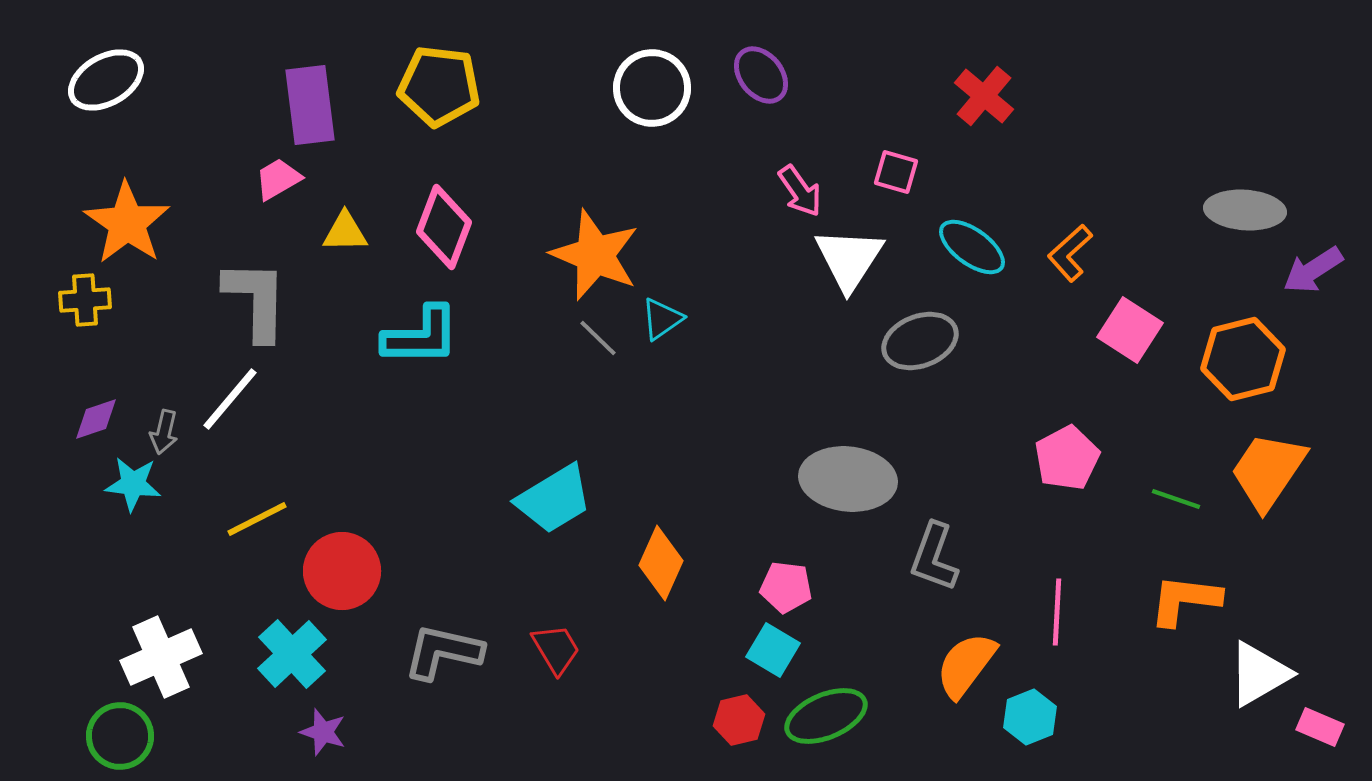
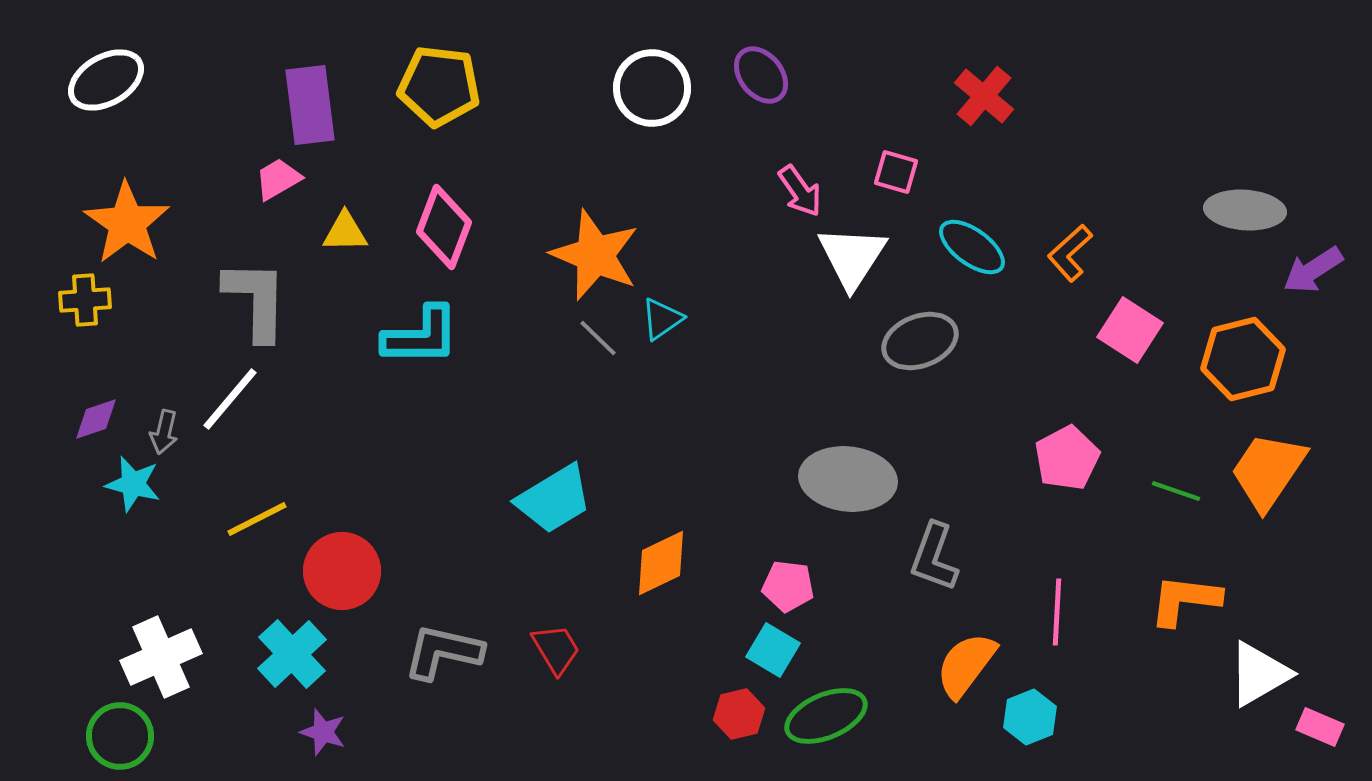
white triangle at (849, 259): moved 3 px right, 2 px up
cyan star at (133, 484): rotated 8 degrees clockwise
green line at (1176, 499): moved 8 px up
orange diamond at (661, 563): rotated 40 degrees clockwise
pink pentagon at (786, 587): moved 2 px right, 1 px up
red hexagon at (739, 720): moved 6 px up
